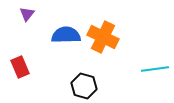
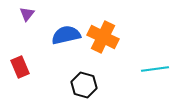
blue semicircle: rotated 12 degrees counterclockwise
black hexagon: moved 1 px up
